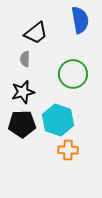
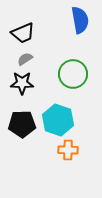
black trapezoid: moved 13 px left; rotated 15 degrees clockwise
gray semicircle: rotated 56 degrees clockwise
black star: moved 1 px left, 9 px up; rotated 15 degrees clockwise
